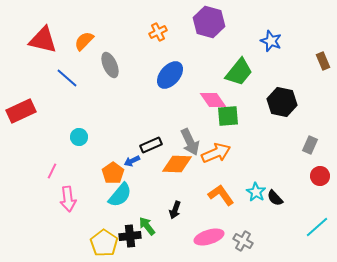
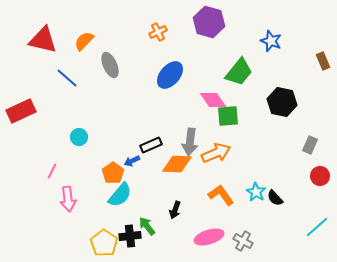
gray arrow: rotated 32 degrees clockwise
